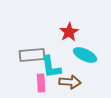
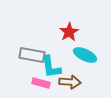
gray rectangle: rotated 15 degrees clockwise
pink rectangle: rotated 72 degrees counterclockwise
